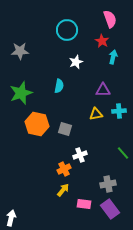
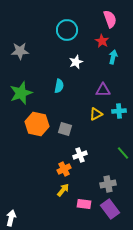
yellow triangle: rotated 16 degrees counterclockwise
